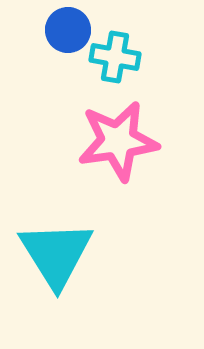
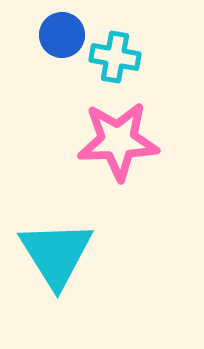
blue circle: moved 6 px left, 5 px down
pink star: rotated 6 degrees clockwise
